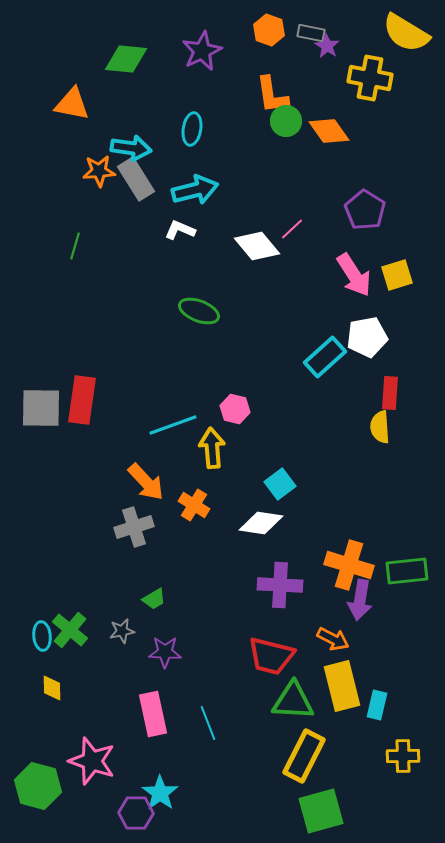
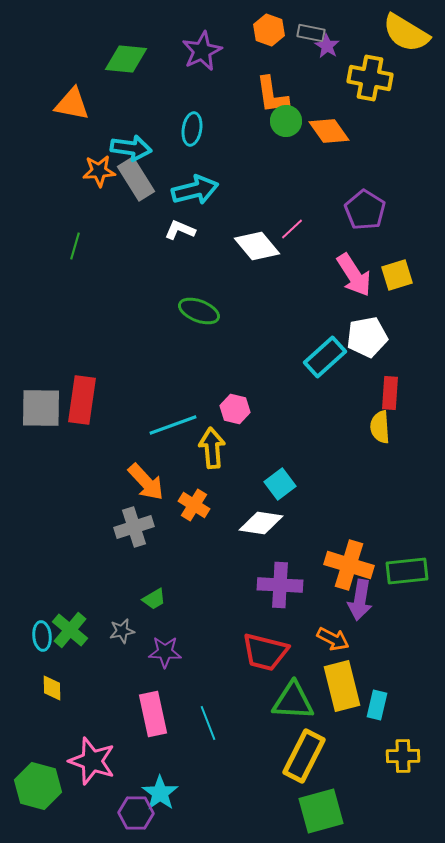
red trapezoid at (271, 656): moved 6 px left, 4 px up
